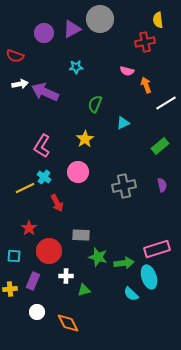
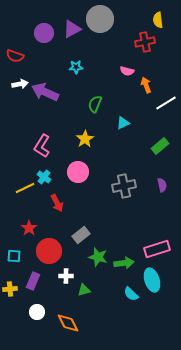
gray rectangle: rotated 42 degrees counterclockwise
cyan ellipse: moved 3 px right, 3 px down
